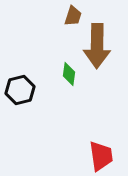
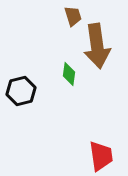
brown trapezoid: rotated 35 degrees counterclockwise
brown arrow: rotated 9 degrees counterclockwise
black hexagon: moved 1 px right, 1 px down
